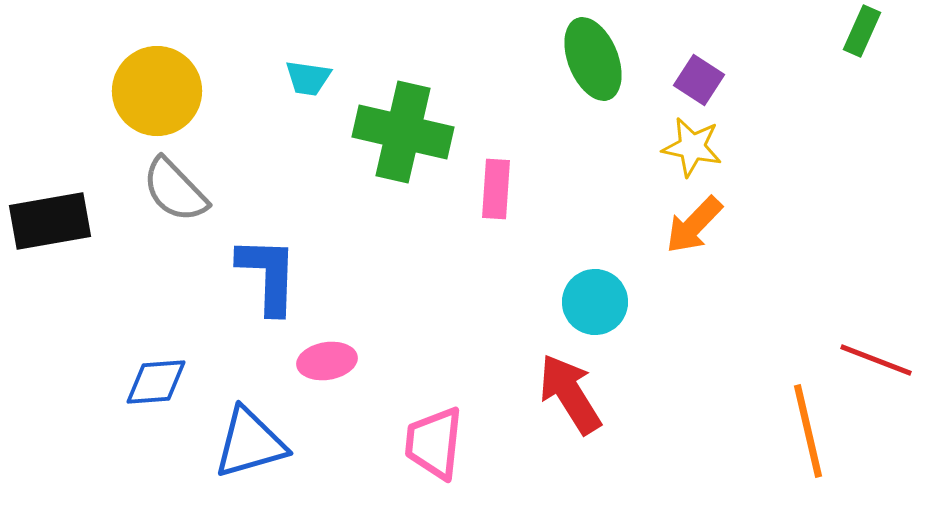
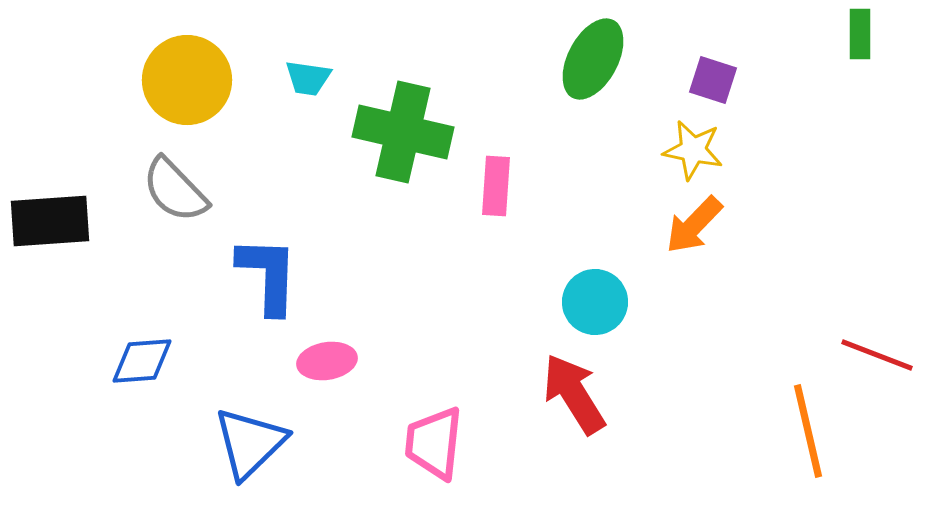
green rectangle: moved 2 px left, 3 px down; rotated 24 degrees counterclockwise
green ellipse: rotated 50 degrees clockwise
purple square: moved 14 px right; rotated 15 degrees counterclockwise
yellow circle: moved 30 px right, 11 px up
yellow star: moved 1 px right, 3 px down
pink rectangle: moved 3 px up
black rectangle: rotated 6 degrees clockwise
red line: moved 1 px right, 5 px up
blue diamond: moved 14 px left, 21 px up
red arrow: moved 4 px right
blue triangle: rotated 28 degrees counterclockwise
